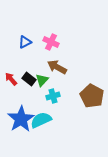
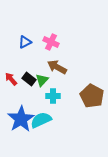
cyan cross: rotated 16 degrees clockwise
